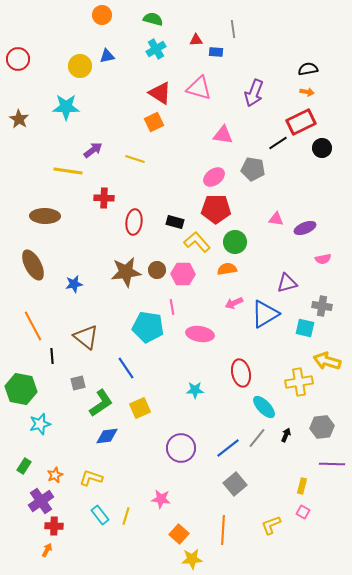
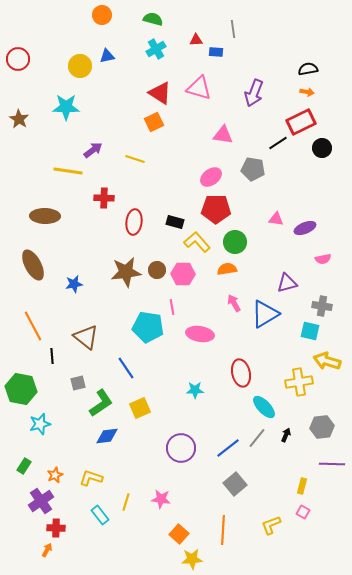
pink ellipse at (214, 177): moved 3 px left
pink arrow at (234, 303): rotated 84 degrees clockwise
cyan square at (305, 328): moved 5 px right, 3 px down
yellow line at (126, 516): moved 14 px up
red cross at (54, 526): moved 2 px right, 2 px down
